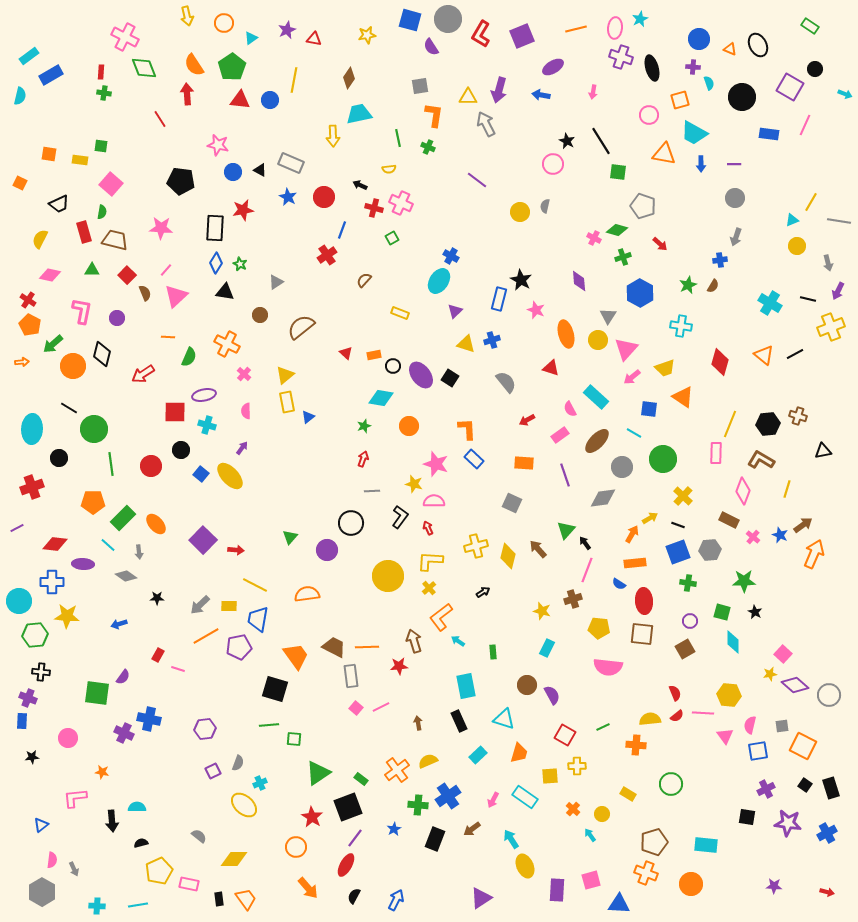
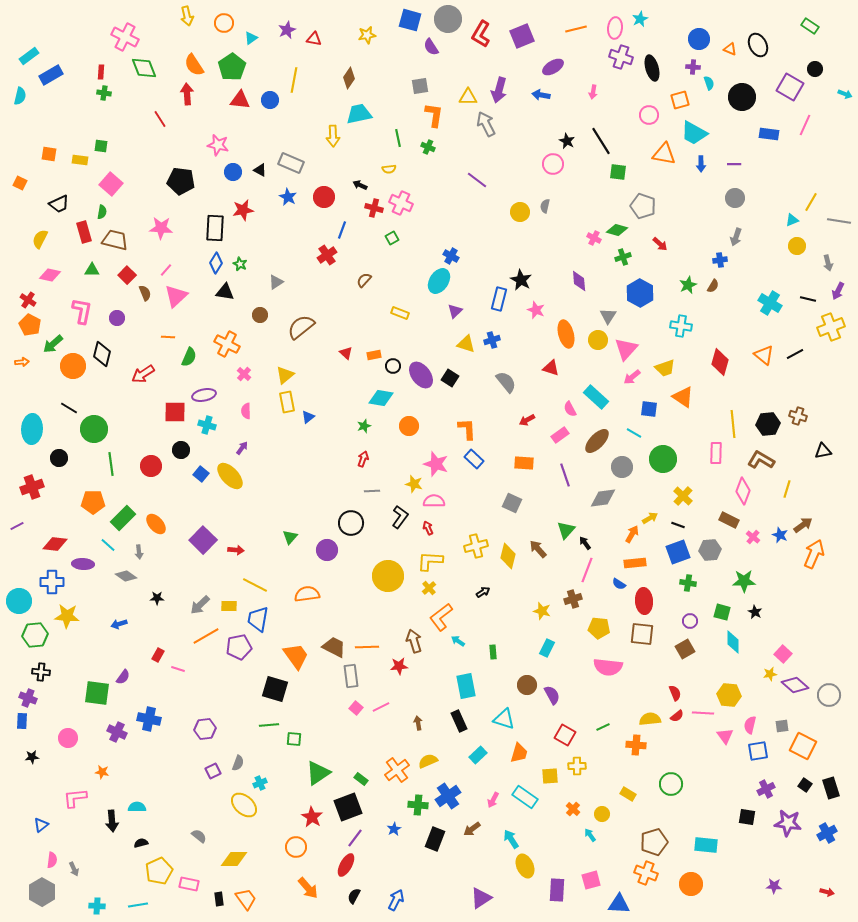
yellow line at (730, 424): moved 3 px right; rotated 28 degrees counterclockwise
purple line at (17, 528): moved 2 px up
purple cross at (124, 733): moved 7 px left, 1 px up
